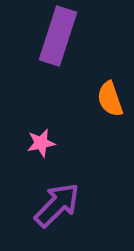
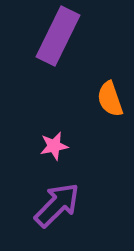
purple rectangle: rotated 8 degrees clockwise
pink star: moved 13 px right, 3 px down
